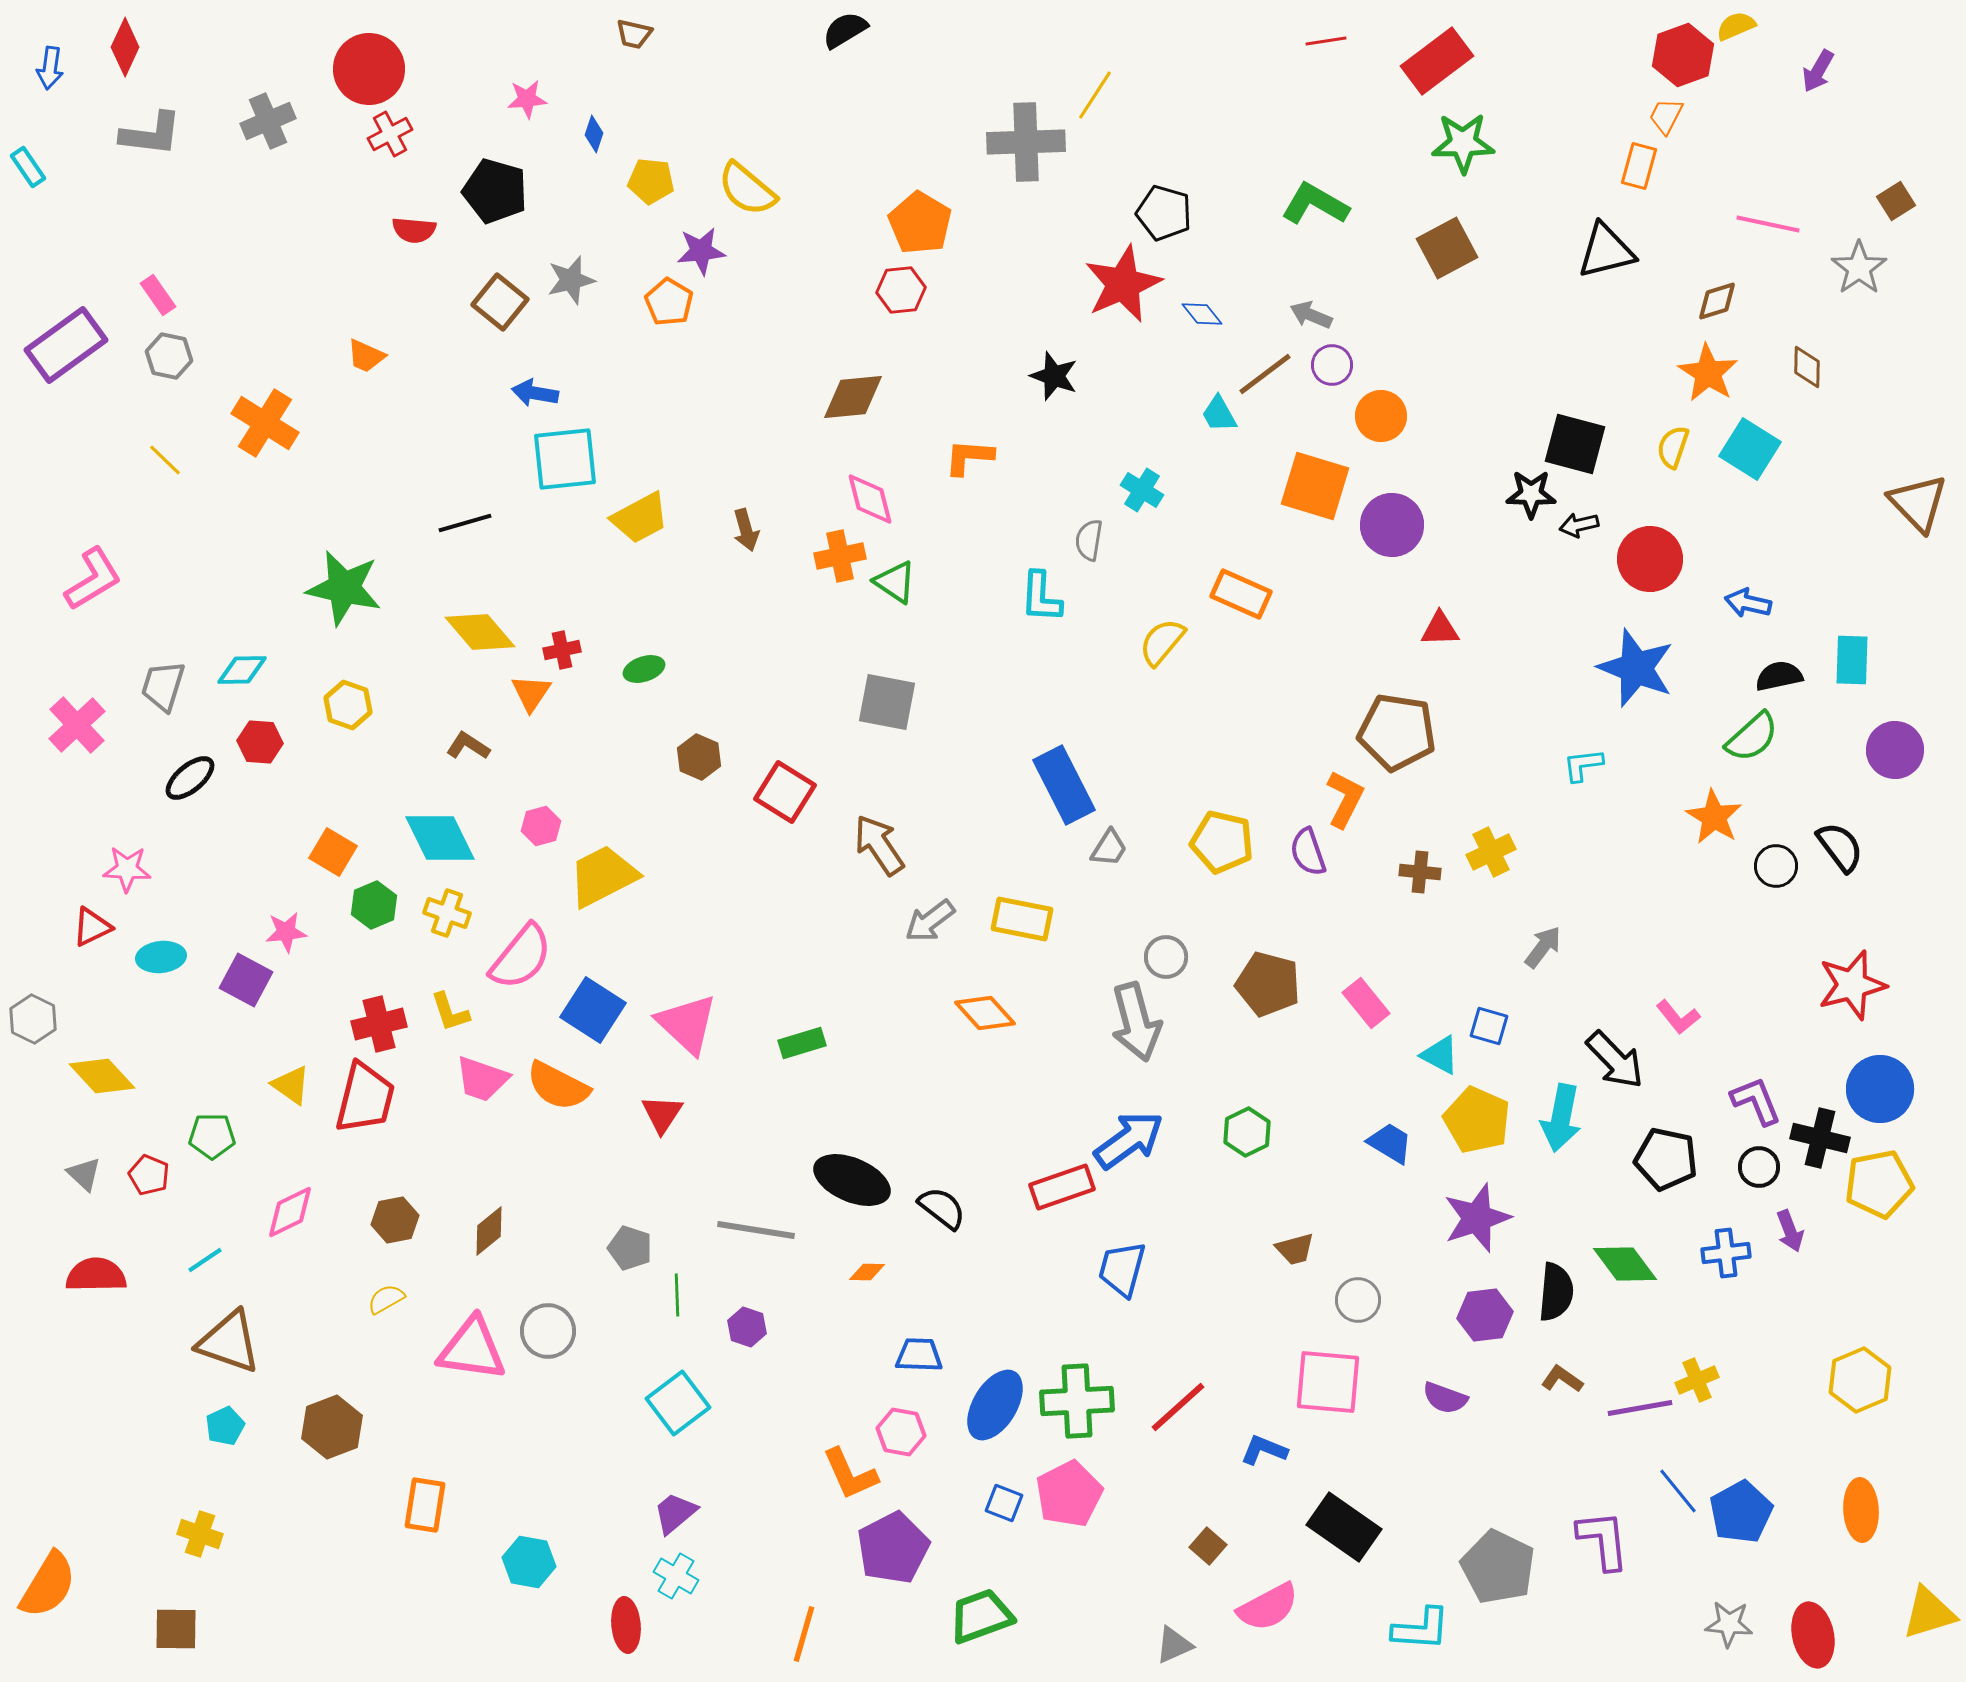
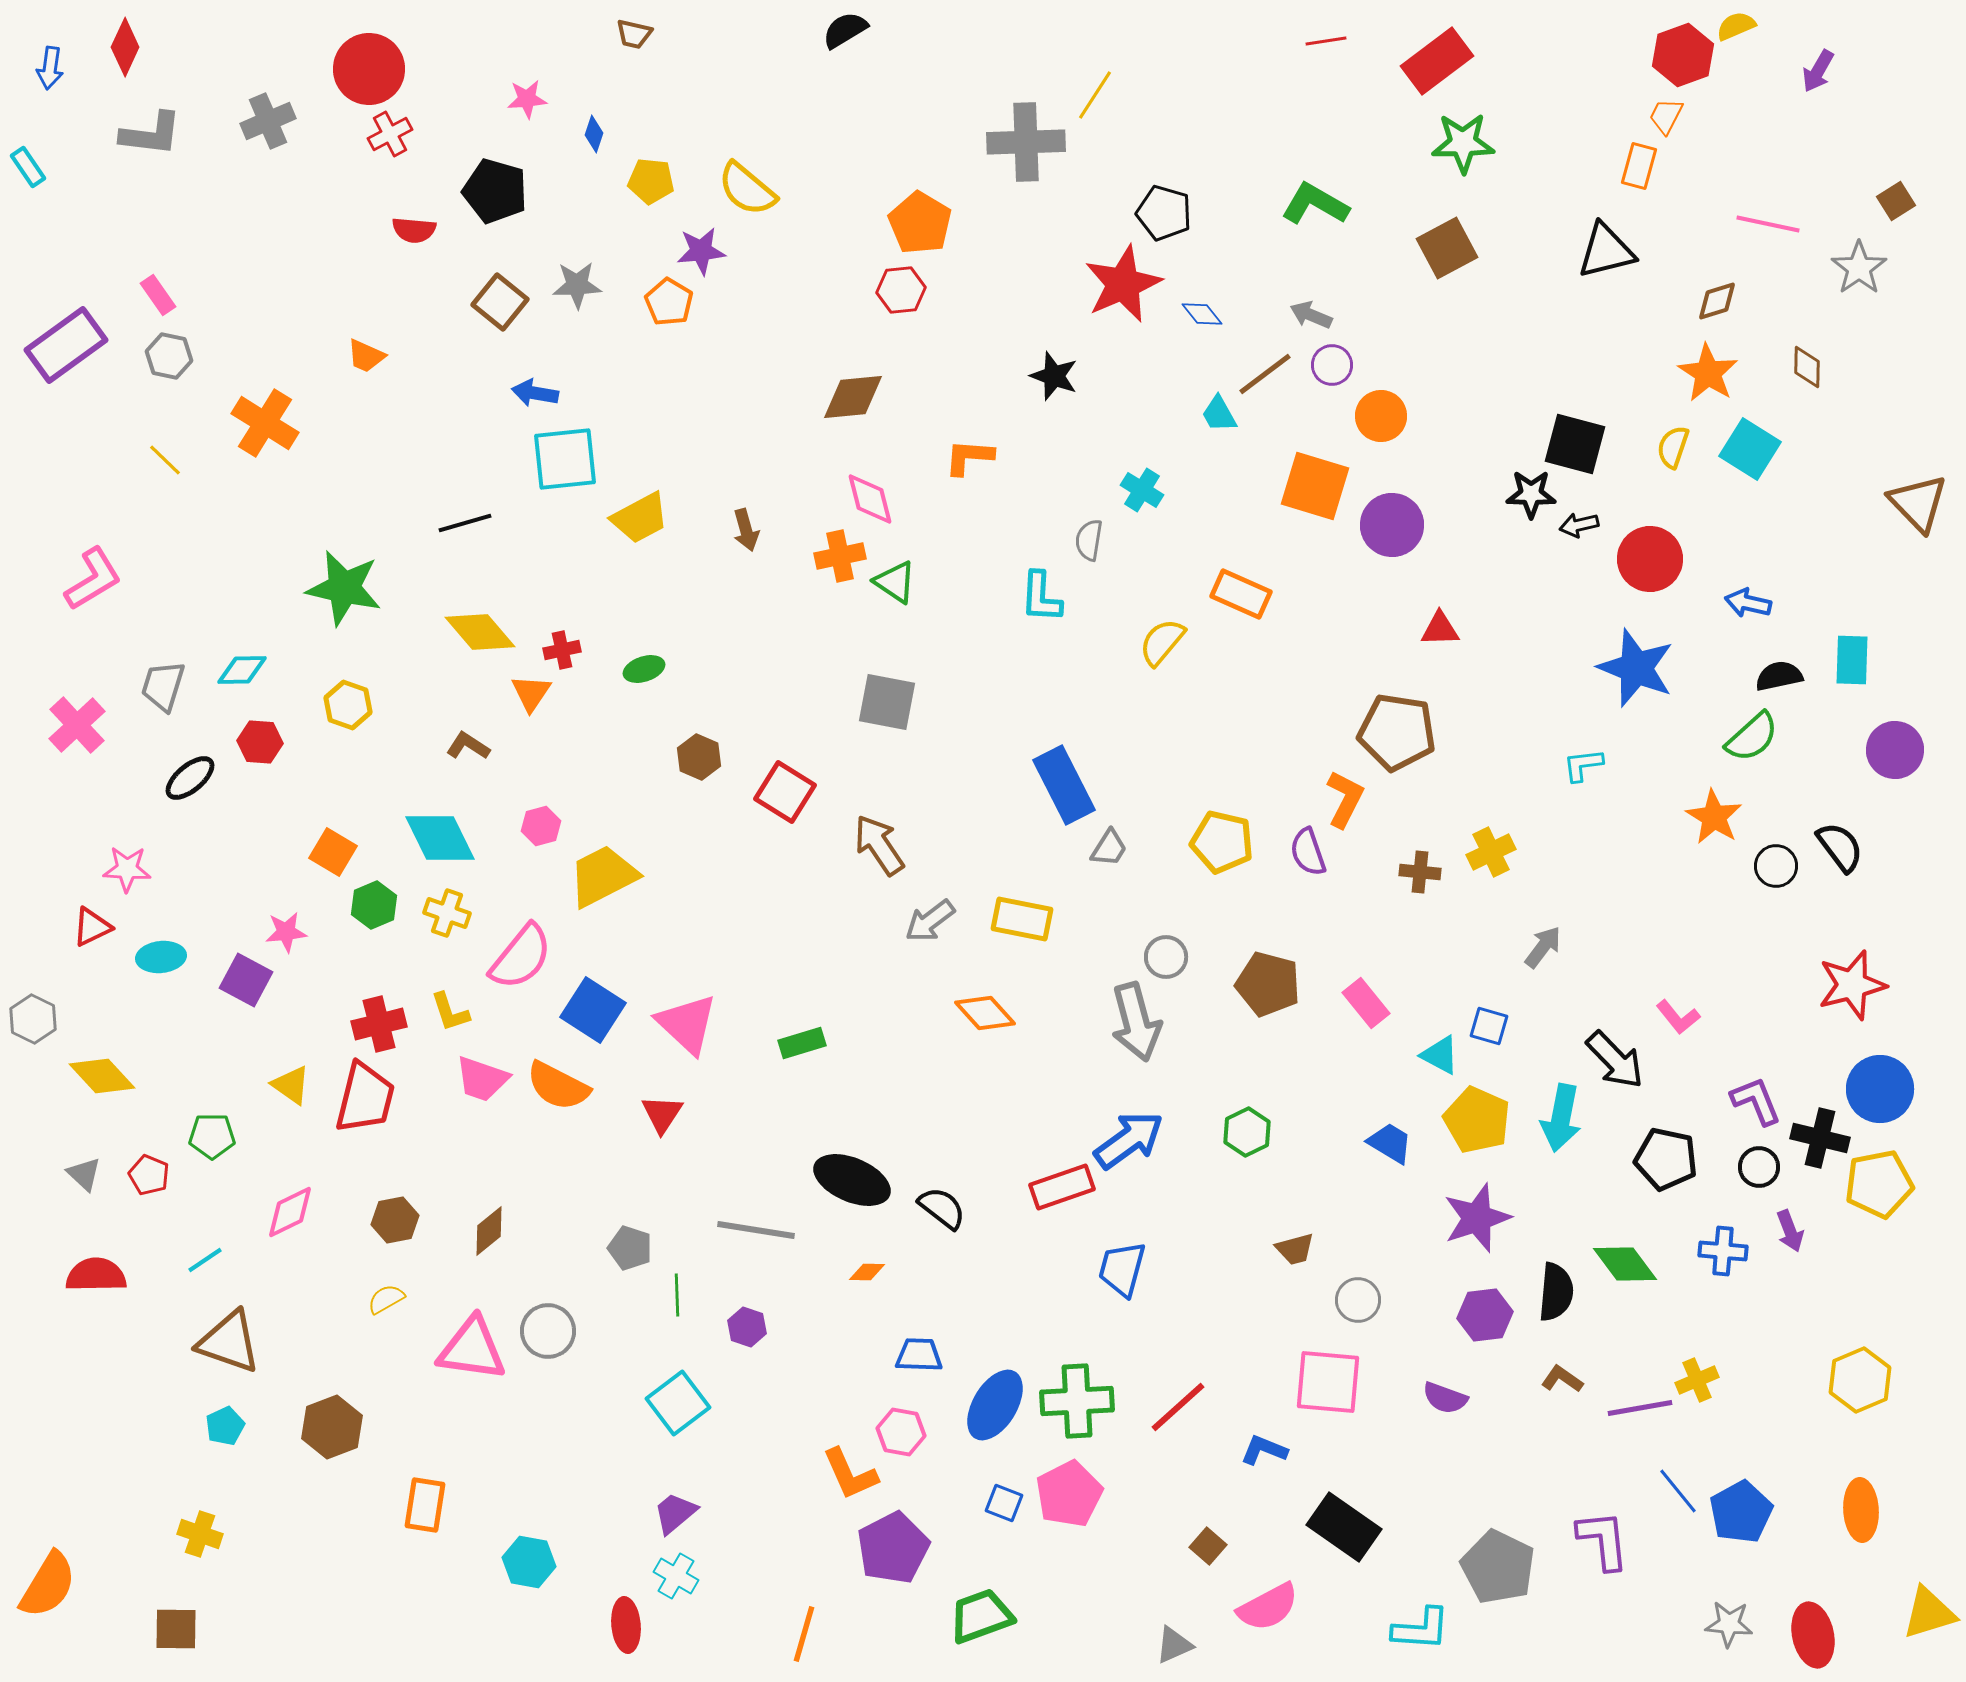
gray star at (571, 280): moved 6 px right, 5 px down; rotated 12 degrees clockwise
blue cross at (1726, 1253): moved 3 px left, 2 px up; rotated 12 degrees clockwise
